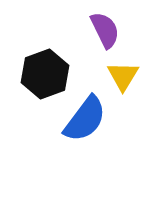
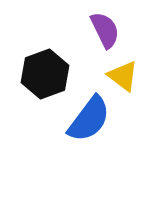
yellow triangle: rotated 24 degrees counterclockwise
blue semicircle: moved 4 px right
